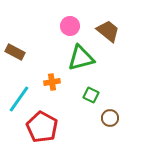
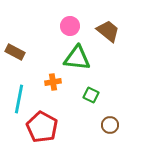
green triangle: moved 4 px left; rotated 20 degrees clockwise
orange cross: moved 1 px right
cyan line: rotated 24 degrees counterclockwise
brown circle: moved 7 px down
